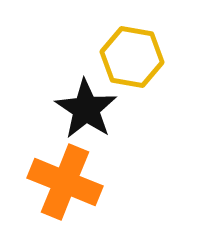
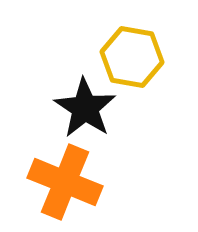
black star: moved 1 px left, 1 px up
